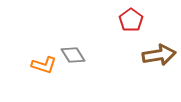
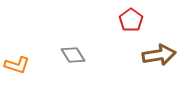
orange L-shape: moved 27 px left
